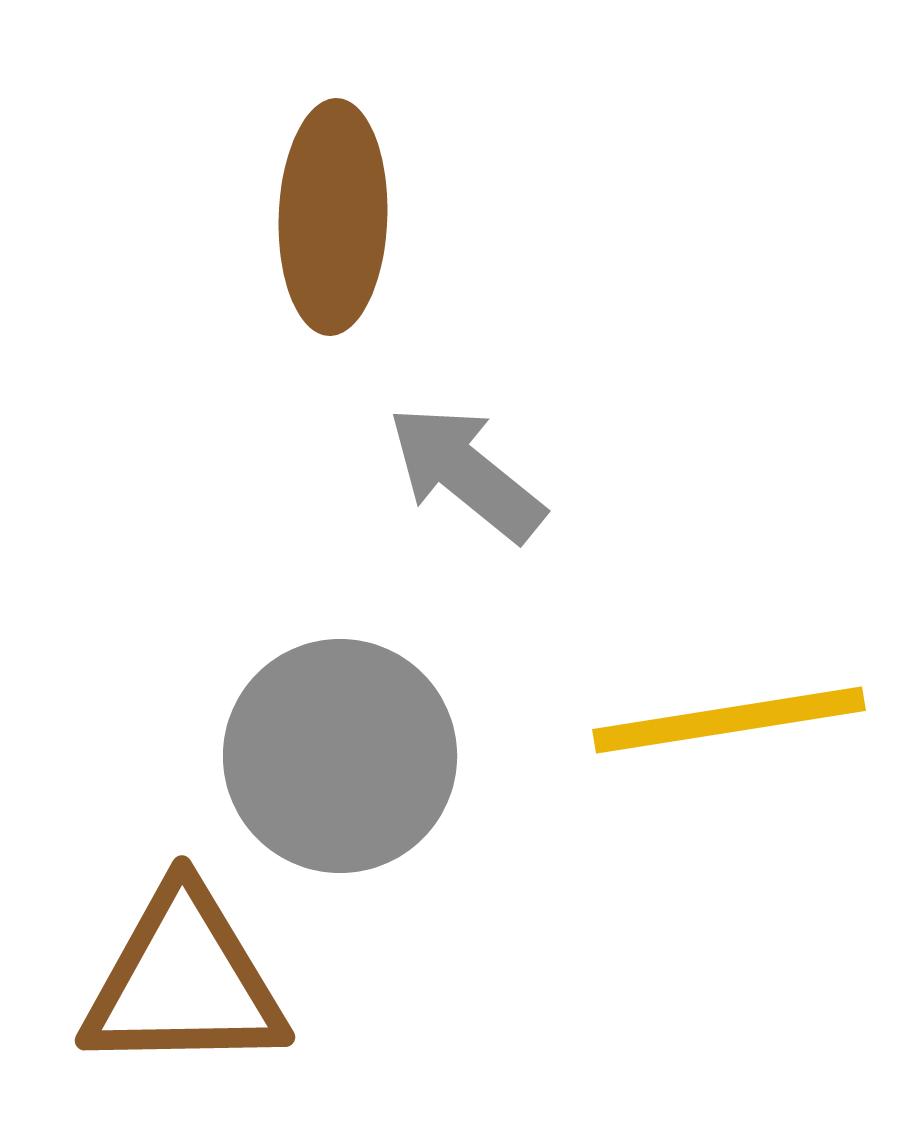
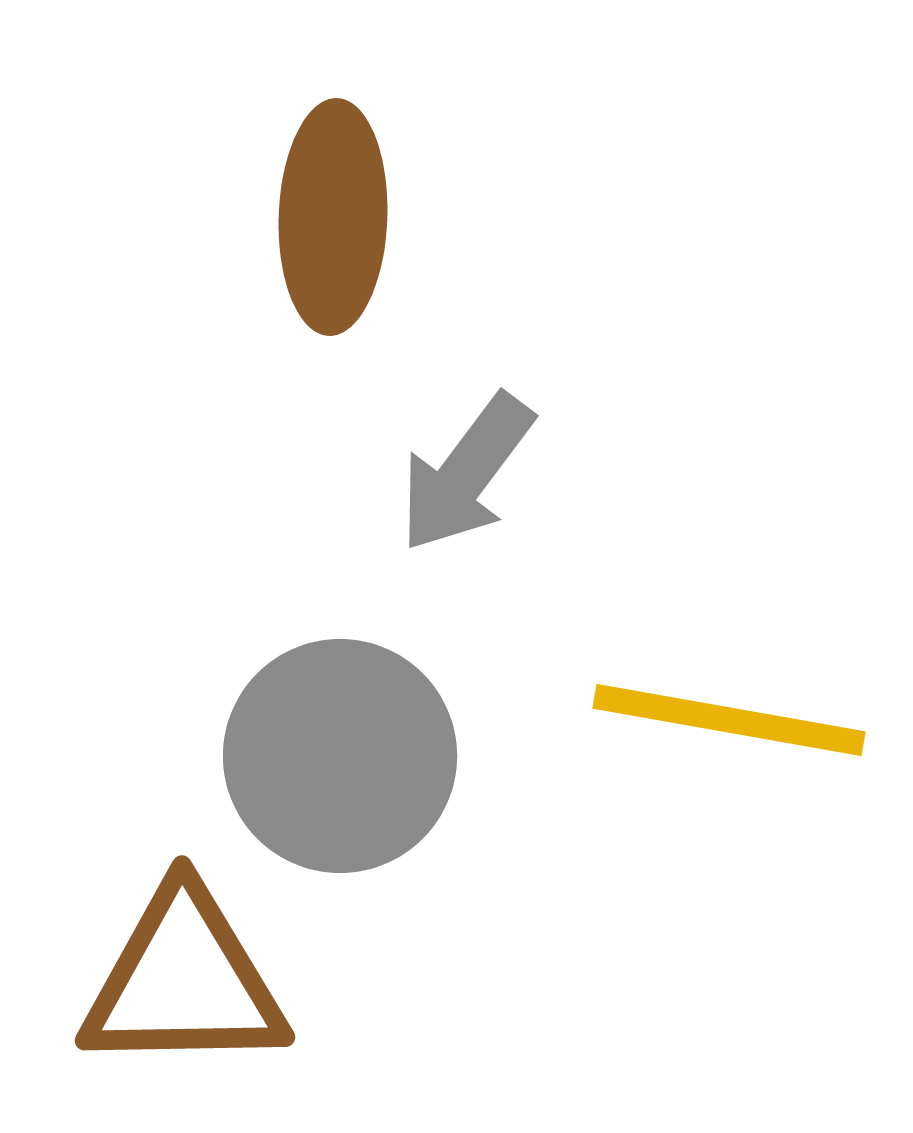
gray arrow: rotated 92 degrees counterclockwise
yellow line: rotated 19 degrees clockwise
